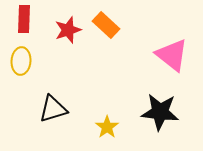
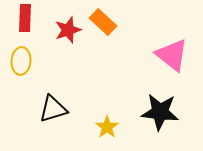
red rectangle: moved 1 px right, 1 px up
orange rectangle: moved 3 px left, 3 px up
